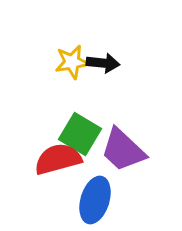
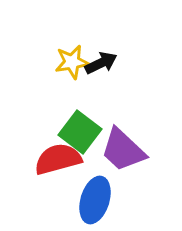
black arrow: moved 2 px left; rotated 32 degrees counterclockwise
green square: moved 2 px up; rotated 6 degrees clockwise
